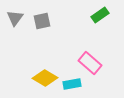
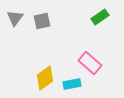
green rectangle: moved 2 px down
yellow diamond: rotated 65 degrees counterclockwise
